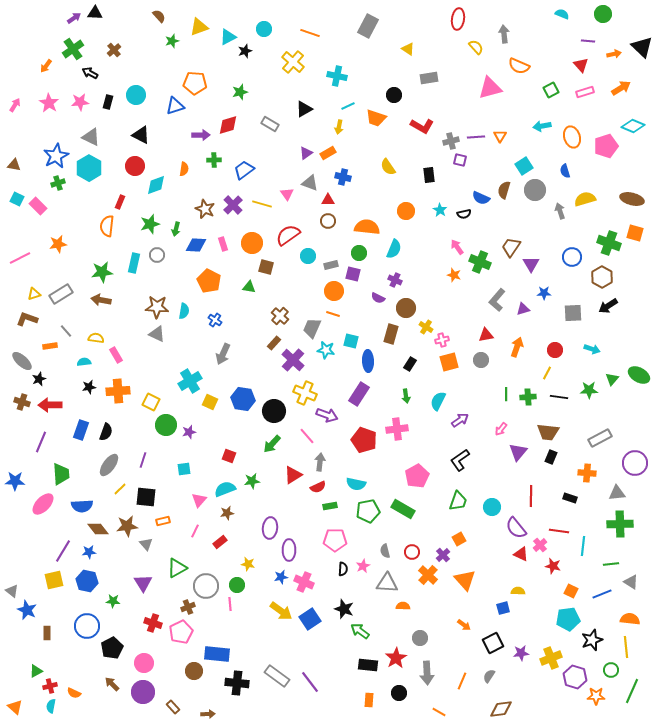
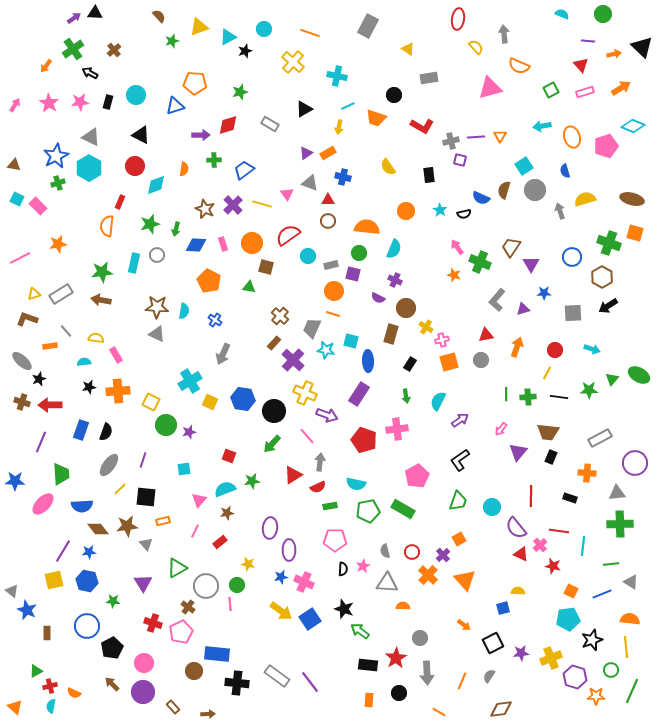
brown cross at (188, 607): rotated 32 degrees counterclockwise
